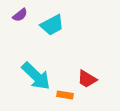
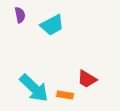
purple semicircle: rotated 63 degrees counterclockwise
cyan arrow: moved 2 px left, 12 px down
